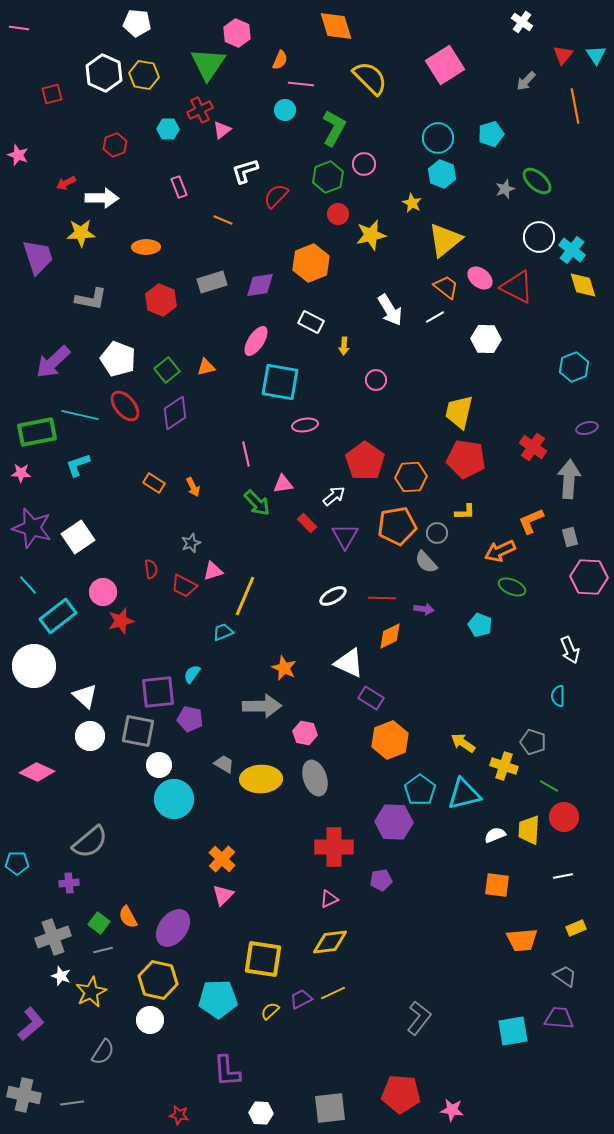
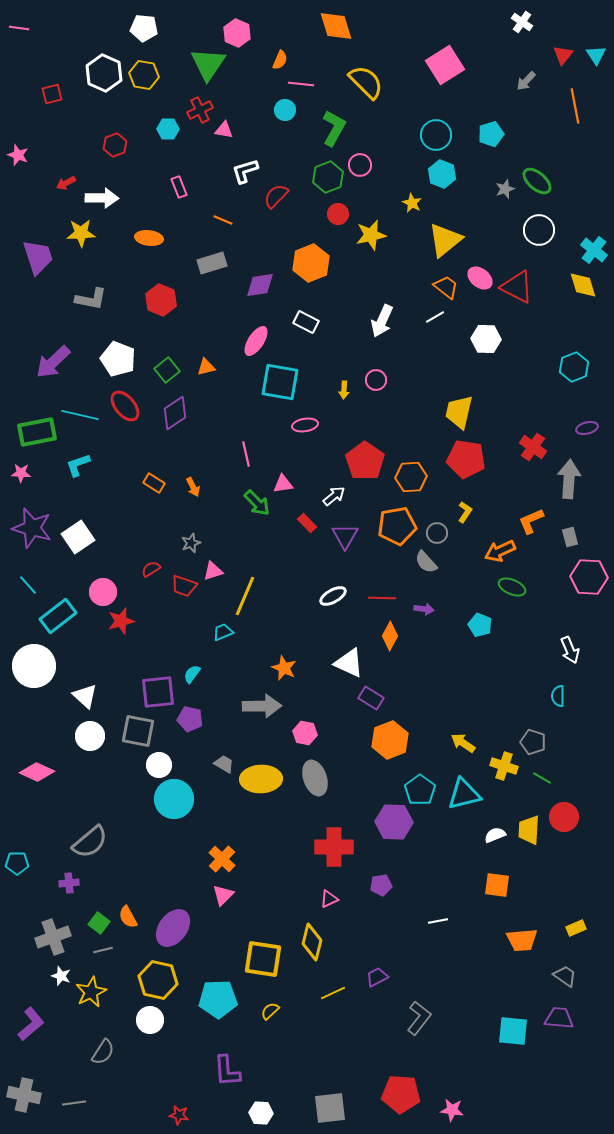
white pentagon at (137, 23): moved 7 px right, 5 px down
yellow semicircle at (370, 78): moved 4 px left, 4 px down
pink triangle at (222, 130): moved 2 px right; rotated 48 degrees clockwise
cyan circle at (438, 138): moved 2 px left, 3 px up
pink circle at (364, 164): moved 4 px left, 1 px down
white circle at (539, 237): moved 7 px up
orange ellipse at (146, 247): moved 3 px right, 9 px up; rotated 8 degrees clockwise
cyan cross at (572, 250): moved 22 px right
gray rectangle at (212, 282): moved 19 px up
white arrow at (390, 310): moved 8 px left, 11 px down; rotated 56 degrees clockwise
white rectangle at (311, 322): moved 5 px left
yellow arrow at (344, 346): moved 44 px down
yellow L-shape at (465, 512): rotated 55 degrees counterclockwise
red semicircle at (151, 569): rotated 114 degrees counterclockwise
red trapezoid at (184, 586): rotated 8 degrees counterclockwise
orange diamond at (390, 636): rotated 36 degrees counterclockwise
green line at (549, 786): moved 7 px left, 8 px up
white line at (563, 876): moved 125 px left, 45 px down
purple pentagon at (381, 880): moved 5 px down
yellow diamond at (330, 942): moved 18 px left; rotated 69 degrees counterclockwise
purple trapezoid at (301, 999): moved 76 px right, 22 px up
cyan square at (513, 1031): rotated 16 degrees clockwise
gray line at (72, 1103): moved 2 px right
